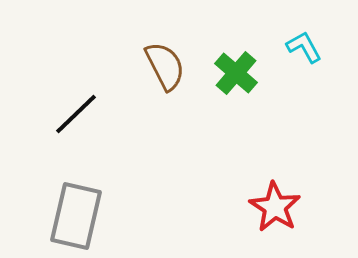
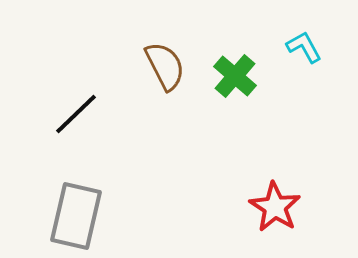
green cross: moved 1 px left, 3 px down
